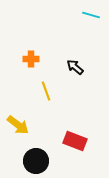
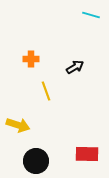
black arrow: rotated 108 degrees clockwise
yellow arrow: rotated 20 degrees counterclockwise
red rectangle: moved 12 px right, 13 px down; rotated 20 degrees counterclockwise
